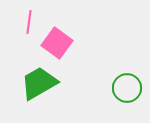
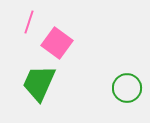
pink line: rotated 10 degrees clockwise
green trapezoid: rotated 36 degrees counterclockwise
